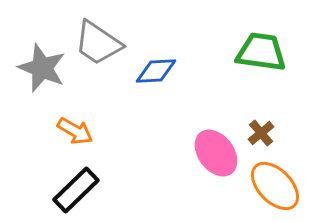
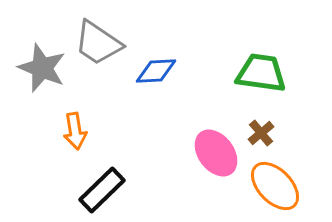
green trapezoid: moved 21 px down
orange arrow: rotated 51 degrees clockwise
black rectangle: moved 26 px right
